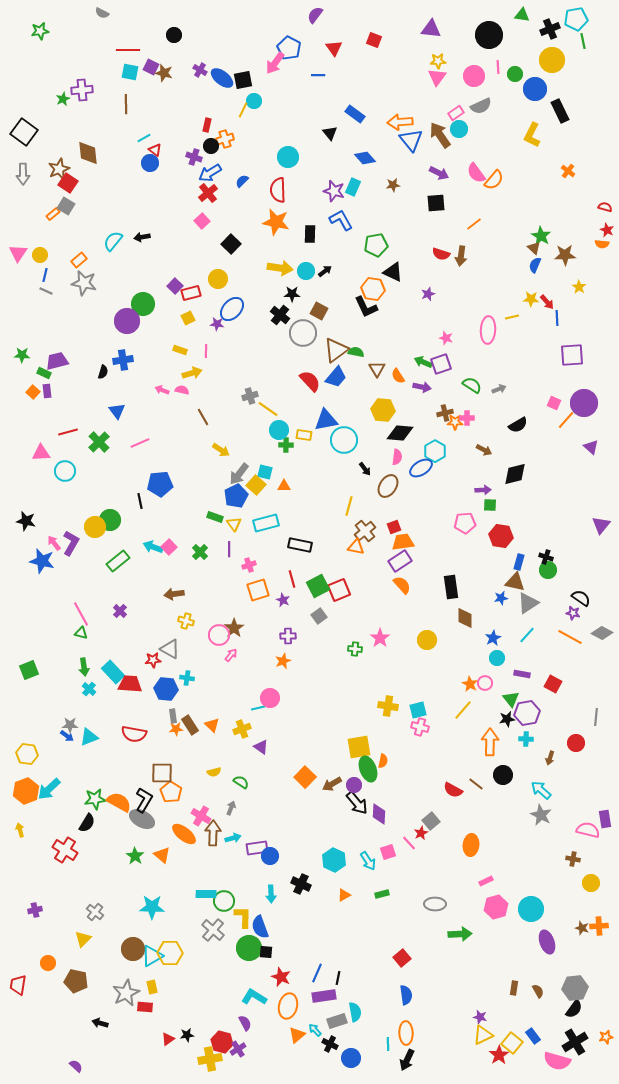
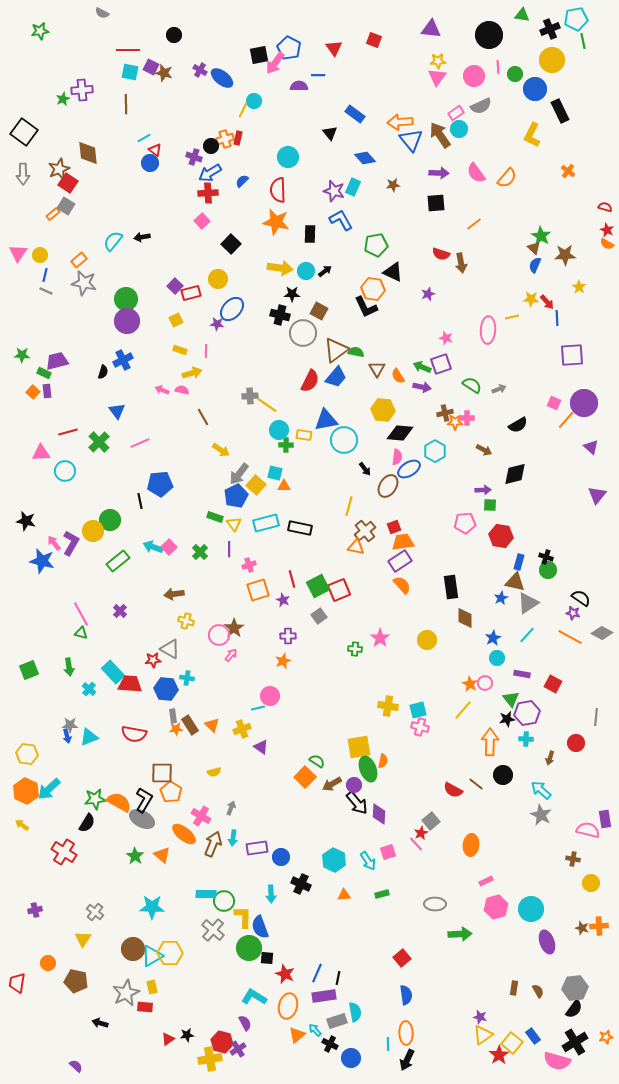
purple semicircle at (315, 15): moved 16 px left, 71 px down; rotated 54 degrees clockwise
black square at (243, 80): moved 16 px right, 25 px up
red rectangle at (207, 125): moved 31 px right, 13 px down
purple arrow at (439, 173): rotated 24 degrees counterclockwise
orange semicircle at (494, 180): moved 13 px right, 2 px up
red cross at (208, 193): rotated 36 degrees clockwise
orange semicircle at (602, 244): moved 5 px right; rotated 24 degrees clockwise
brown arrow at (461, 256): moved 7 px down; rotated 18 degrees counterclockwise
green circle at (143, 304): moved 17 px left, 5 px up
black cross at (280, 315): rotated 24 degrees counterclockwise
yellow square at (188, 318): moved 12 px left, 2 px down
blue cross at (123, 360): rotated 18 degrees counterclockwise
green arrow at (423, 362): moved 1 px left, 5 px down
red semicircle at (310, 381): rotated 70 degrees clockwise
gray cross at (250, 396): rotated 14 degrees clockwise
yellow line at (268, 409): moved 1 px left, 4 px up
blue ellipse at (421, 468): moved 12 px left, 1 px down
cyan square at (265, 472): moved 10 px right, 1 px down
purple triangle at (601, 525): moved 4 px left, 30 px up
yellow circle at (95, 527): moved 2 px left, 4 px down
black rectangle at (300, 545): moved 17 px up
blue star at (501, 598): rotated 16 degrees counterclockwise
green arrow at (84, 667): moved 15 px left
pink circle at (270, 698): moved 2 px up
blue arrow at (67, 736): rotated 40 degrees clockwise
green semicircle at (241, 782): moved 76 px right, 21 px up
orange hexagon at (26, 791): rotated 15 degrees counterclockwise
yellow arrow at (20, 830): moved 2 px right, 5 px up; rotated 40 degrees counterclockwise
brown arrow at (213, 833): moved 11 px down; rotated 20 degrees clockwise
cyan arrow at (233, 838): rotated 112 degrees clockwise
pink line at (409, 843): moved 7 px right, 1 px down
red cross at (65, 850): moved 1 px left, 2 px down
blue circle at (270, 856): moved 11 px right, 1 px down
orange triangle at (344, 895): rotated 24 degrees clockwise
yellow triangle at (83, 939): rotated 12 degrees counterclockwise
black square at (266, 952): moved 1 px right, 6 px down
red star at (281, 977): moved 4 px right, 3 px up
red trapezoid at (18, 985): moved 1 px left, 2 px up
yellow triangle at (483, 1035): rotated 10 degrees counterclockwise
